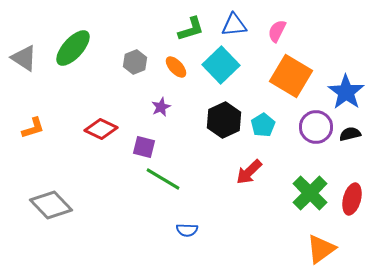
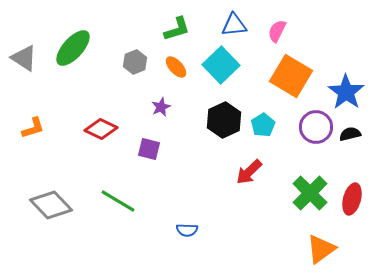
green L-shape: moved 14 px left
purple square: moved 5 px right, 2 px down
green line: moved 45 px left, 22 px down
